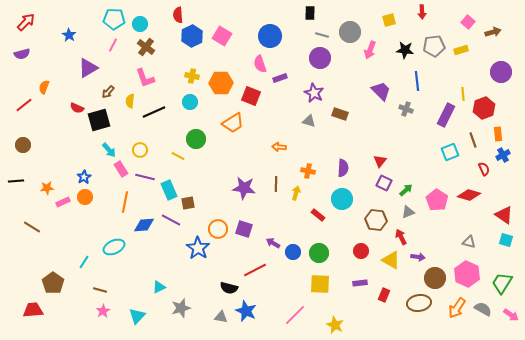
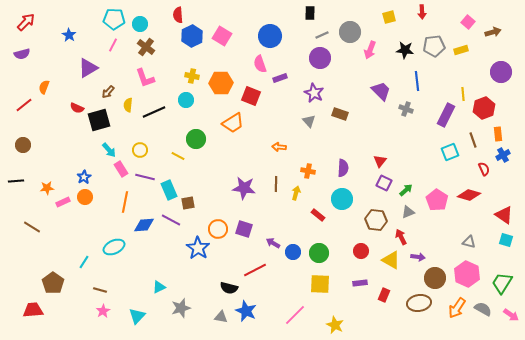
yellow square at (389, 20): moved 3 px up
gray line at (322, 35): rotated 40 degrees counterclockwise
yellow semicircle at (130, 101): moved 2 px left, 4 px down
cyan circle at (190, 102): moved 4 px left, 2 px up
gray triangle at (309, 121): rotated 32 degrees clockwise
